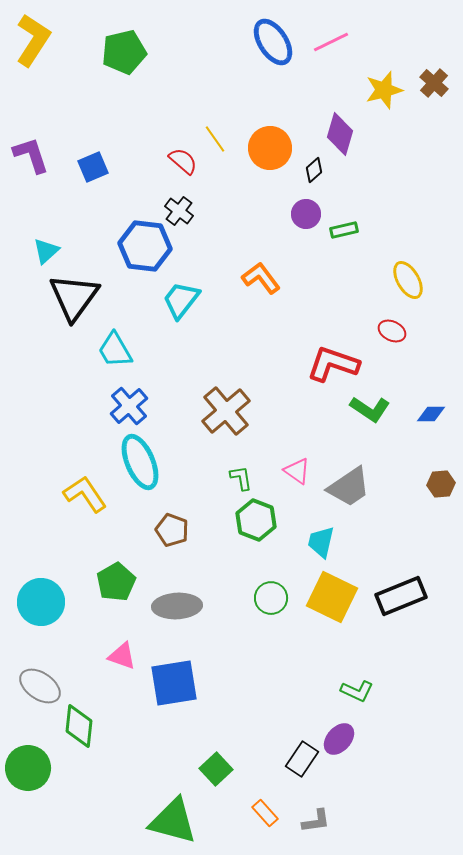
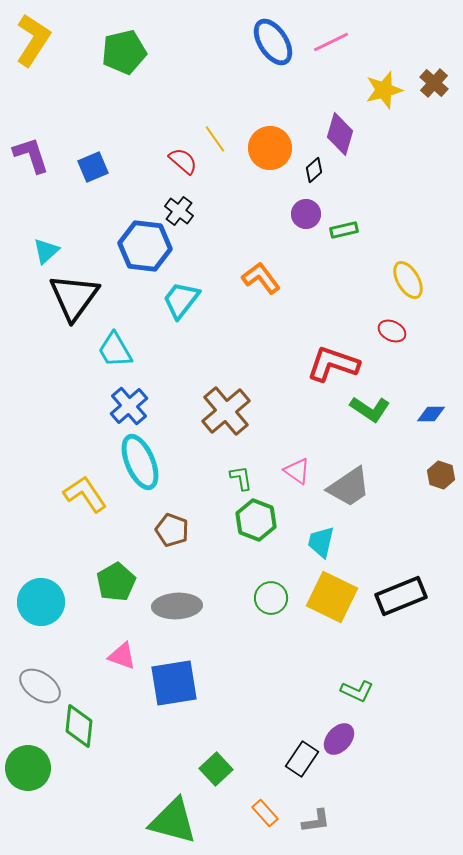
brown hexagon at (441, 484): moved 9 px up; rotated 24 degrees clockwise
